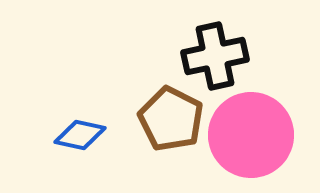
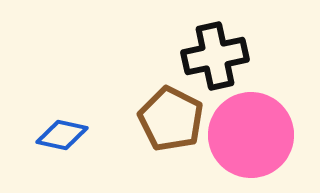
blue diamond: moved 18 px left
